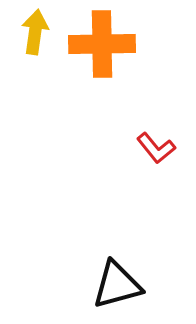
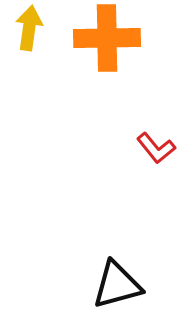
yellow arrow: moved 6 px left, 4 px up
orange cross: moved 5 px right, 6 px up
